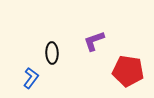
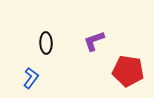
black ellipse: moved 6 px left, 10 px up
